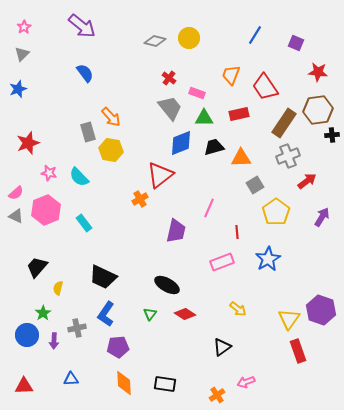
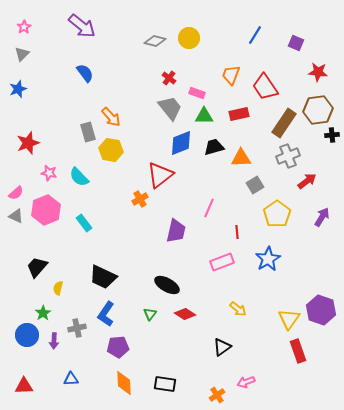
green triangle at (204, 118): moved 2 px up
yellow pentagon at (276, 212): moved 1 px right, 2 px down
